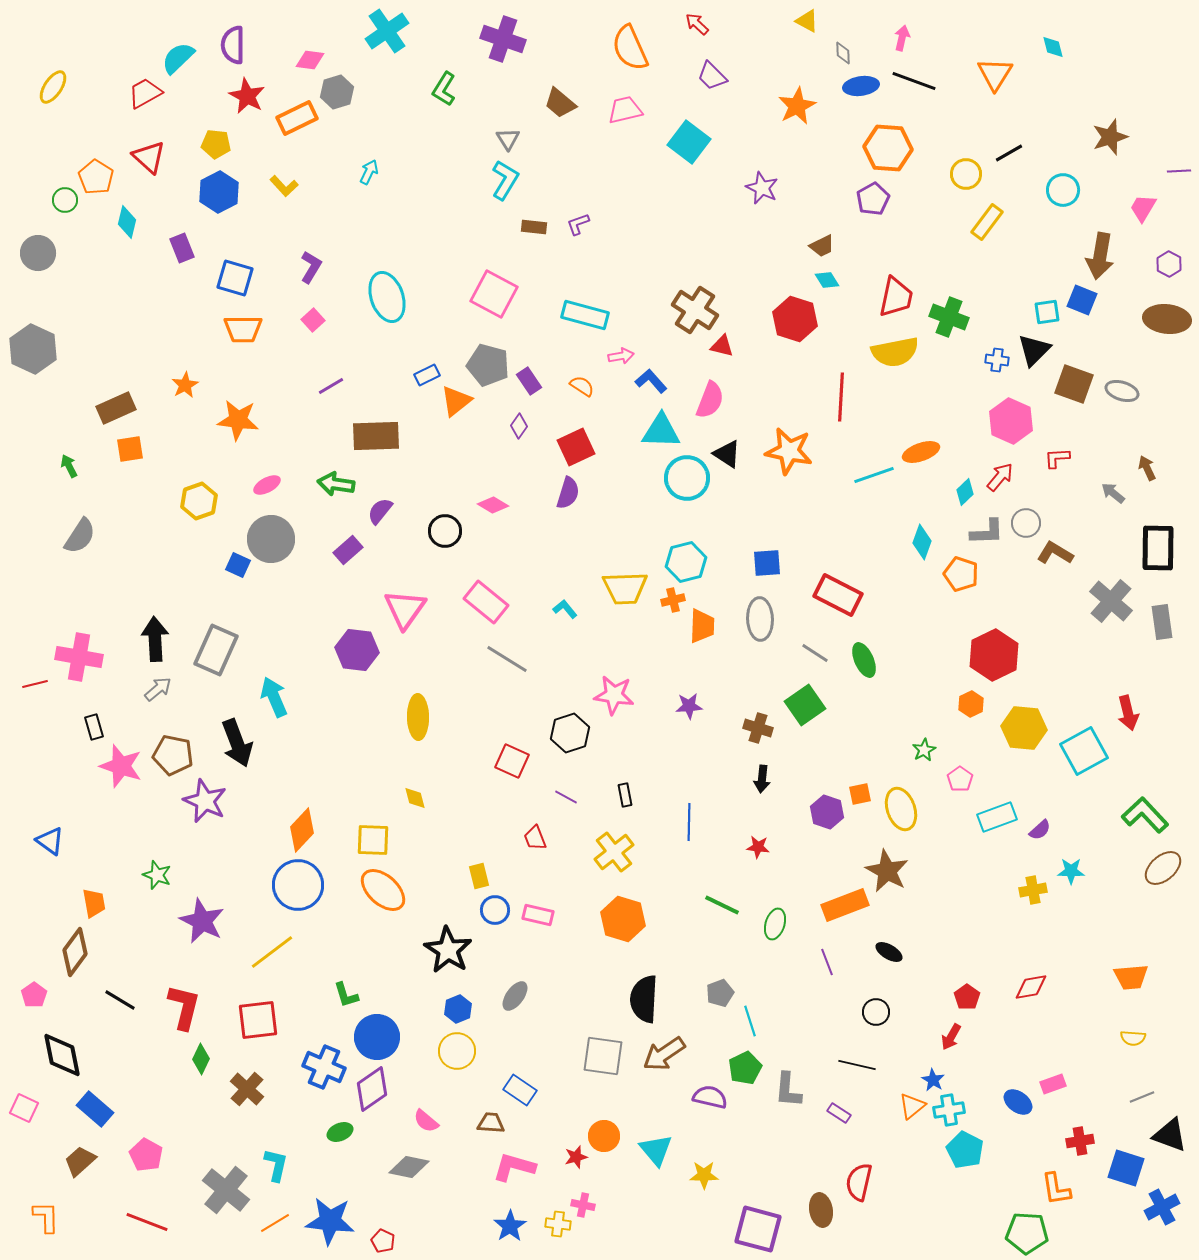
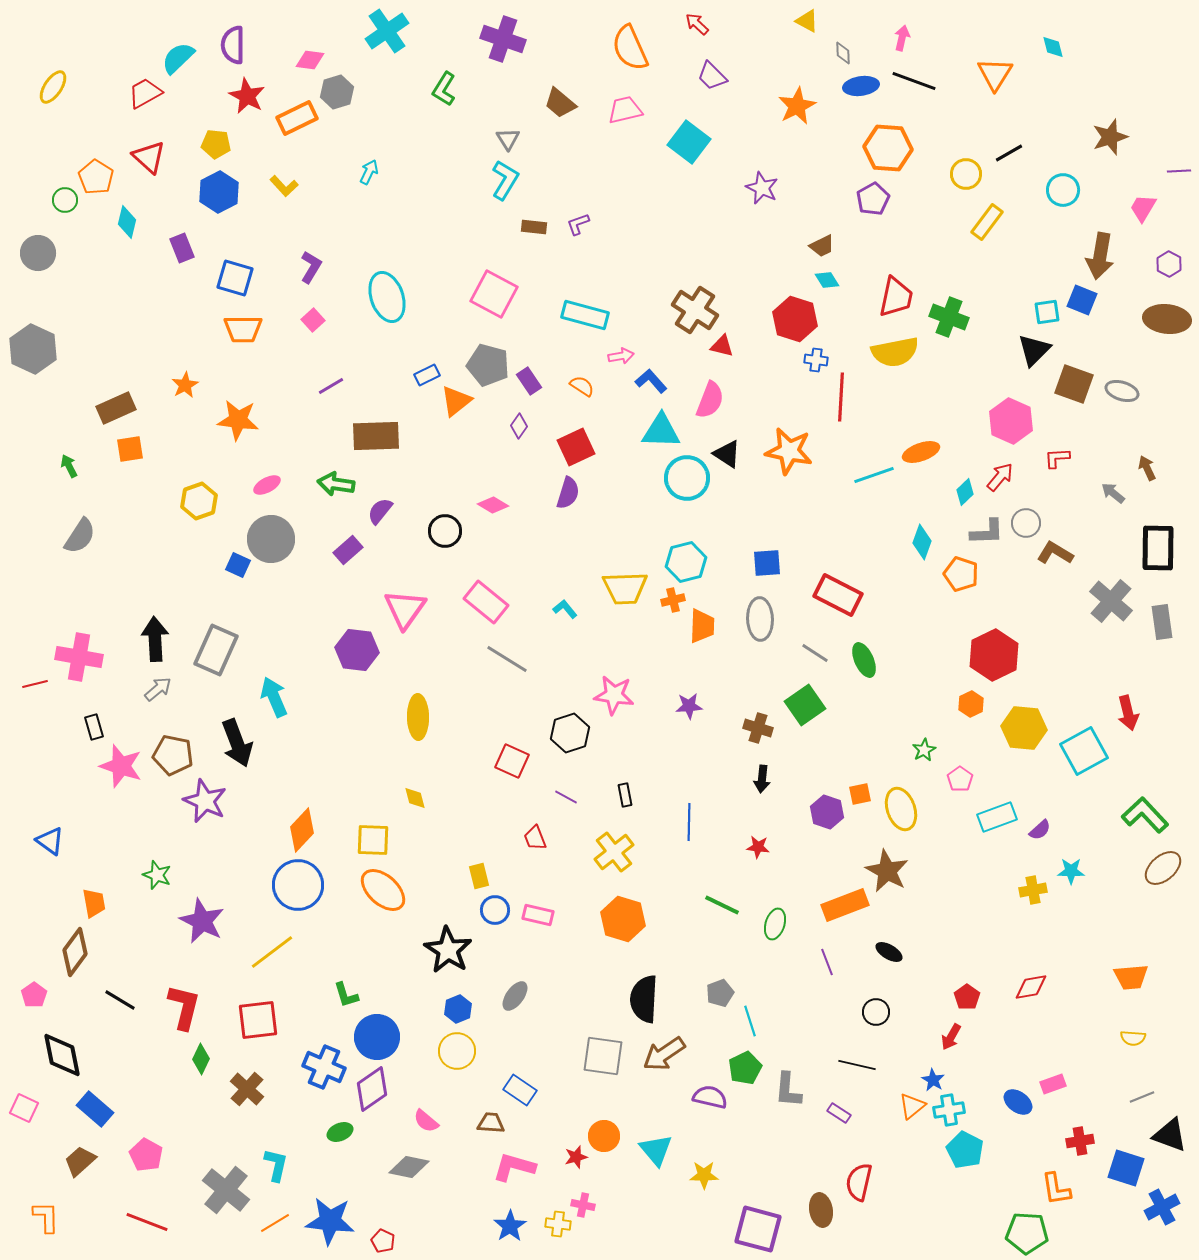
blue cross at (997, 360): moved 181 px left
